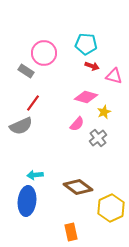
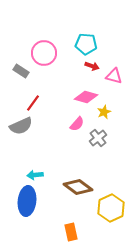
gray rectangle: moved 5 px left
